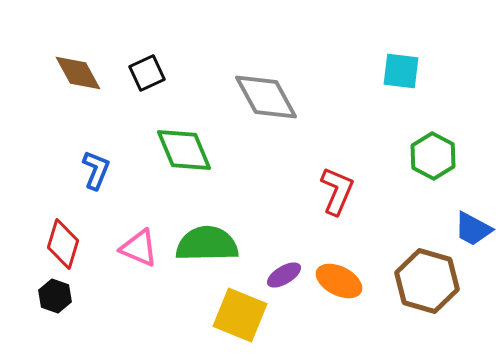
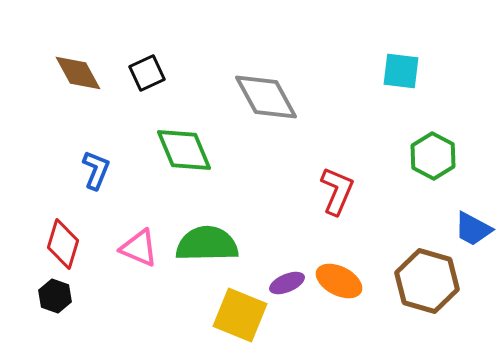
purple ellipse: moved 3 px right, 8 px down; rotated 8 degrees clockwise
